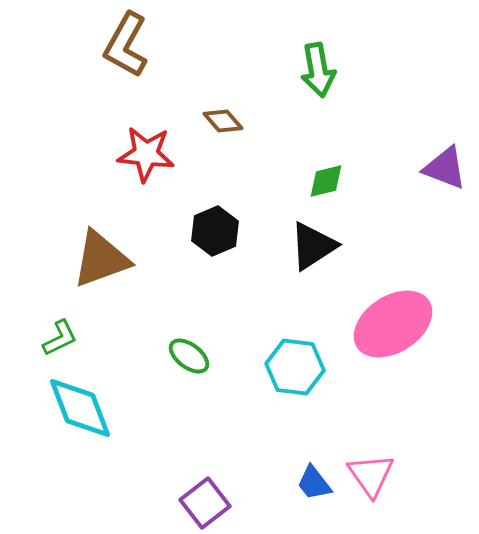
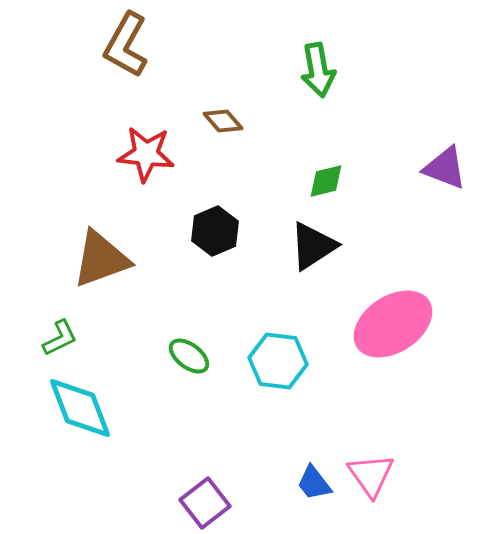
cyan hexagon: moved 17 px left, 6 px up
